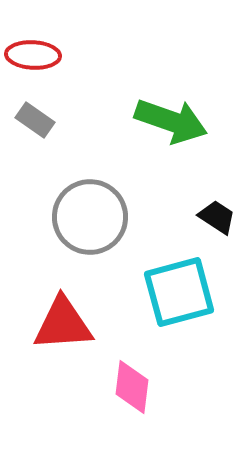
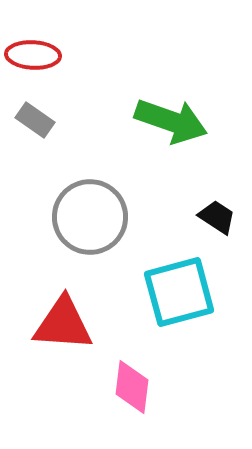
red triangle: rotated 8 degrees clockwise
